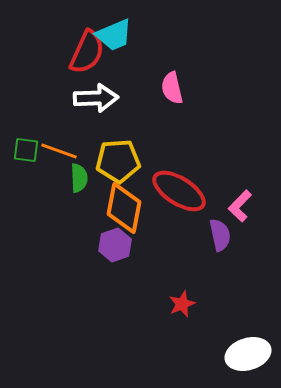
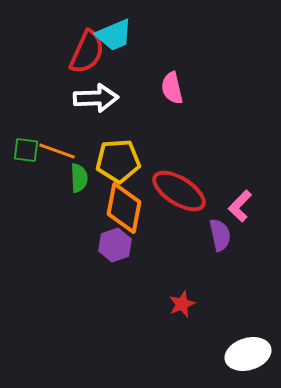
orange line: moved 2 px left
